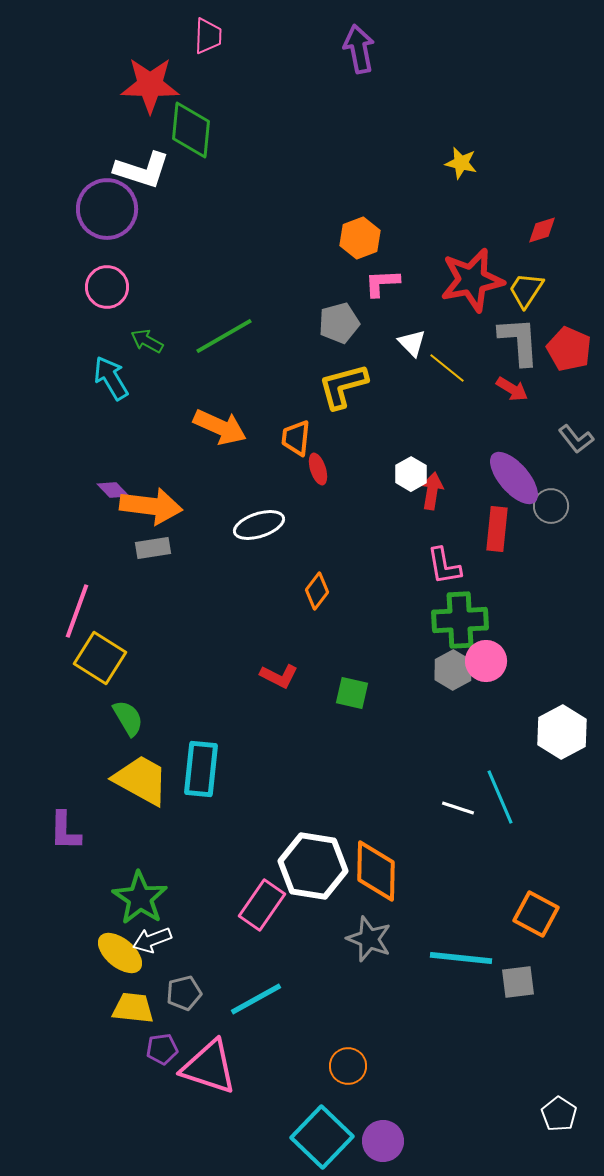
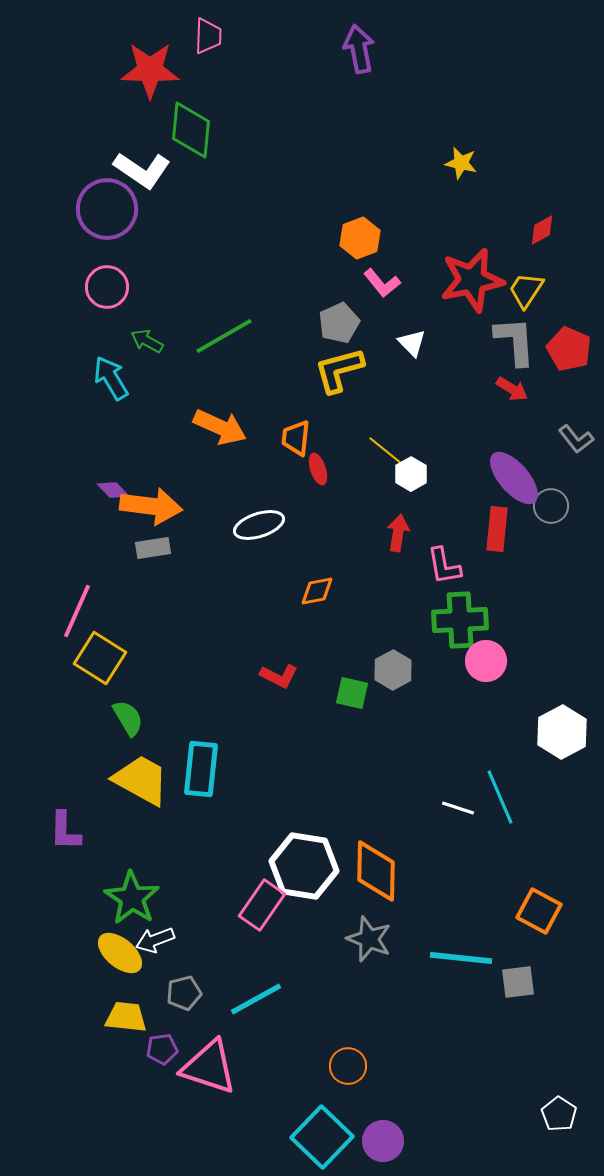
red star at (150, 85): moved 15 px up
white L-shape at (142, 170): rotated 16 degrees clockwise
red diamond at (542, 230): rotated 12 degrees counterclockwise
pink L-shape at (382, 283): rotated 126 degrees counterclockwise
gray pentagon at (339, 323): rotated 9 degrees counterclockwise
gray L-shape at (519, 341): moved 4 px left
yellow line at (447, 368): moved 61 px left, 83 px down
yellow L-shape at (343, 386): moved 4 px left, 16 px up
red arrow at (432, 491): moved 34 px left, 42 px down
orange diamond at (317, 591): rotated 42 degrees clockwise
pink line at (77, 611): rotated 4 degrees clockwise
gray hexagon at (453, 670): moved 60 px left
white hexagon at (313, 866): moved 9 px left
green star at (140, 898): moved 8 px left
orange square at (536, 914): moved 3 px right, 3 px up
white arrow at (152, 940): moved 3 px right
yellow trapezoid at (133, 1008): moved 7 px left, 9 px down
